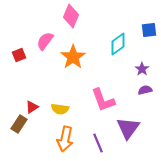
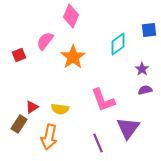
orange arrow: moved 16 px left, 2 px up
